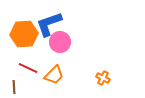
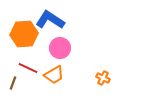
blue L-shape: moved 1 px right, 4 px up; rotated 52 degrees clockwise
pink circle: moved 6 px down
orange trapezoid: rotated 15 degrees clockwise
brown line: moved 1 px left, 4 px up; rotated 24 degrees clockwise
